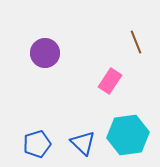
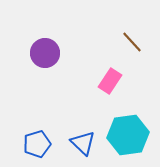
brown line: moved 4 px left; rotated 20 degrees counterclockwise
